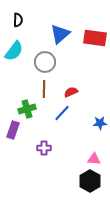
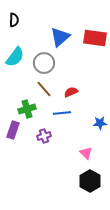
black semicircle: moved 4 px left
blue triangle: moved 3 px down
cyan semicircle: moved 1 px right, 6 px down
gray circle: moved 1 px left, 1 px down
brown line: rotated 42 degrees counterclockwise
blue line: rotated 42 degrees clockwise
purple cross: moved 12 px up; rotated 16 degrees counterclockwise
pink triangle: moved 8 px left, 6 px up; rotated 40 degrees clockwise
